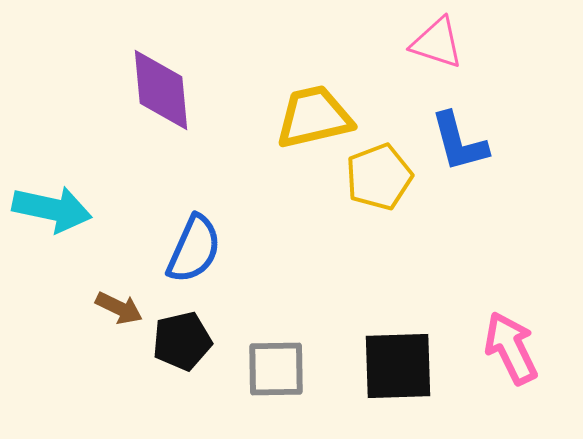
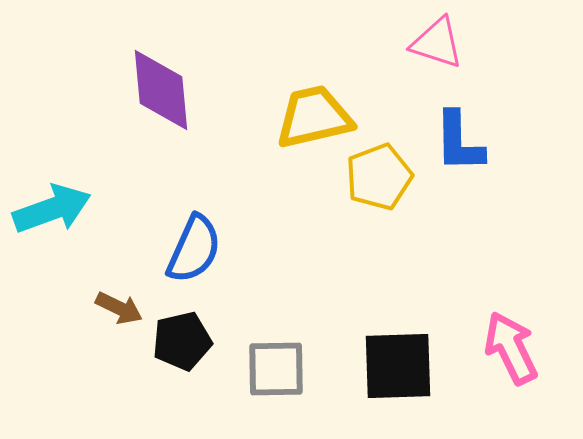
blue L-shape: rotated 14 degrees clockwise
cyan arrow: rotated 32 degrees counterclockwise
